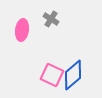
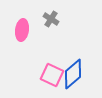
blue diamond: moved 1 px up
